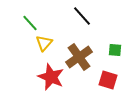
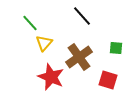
green square: moved 1 px right, 2 px up
